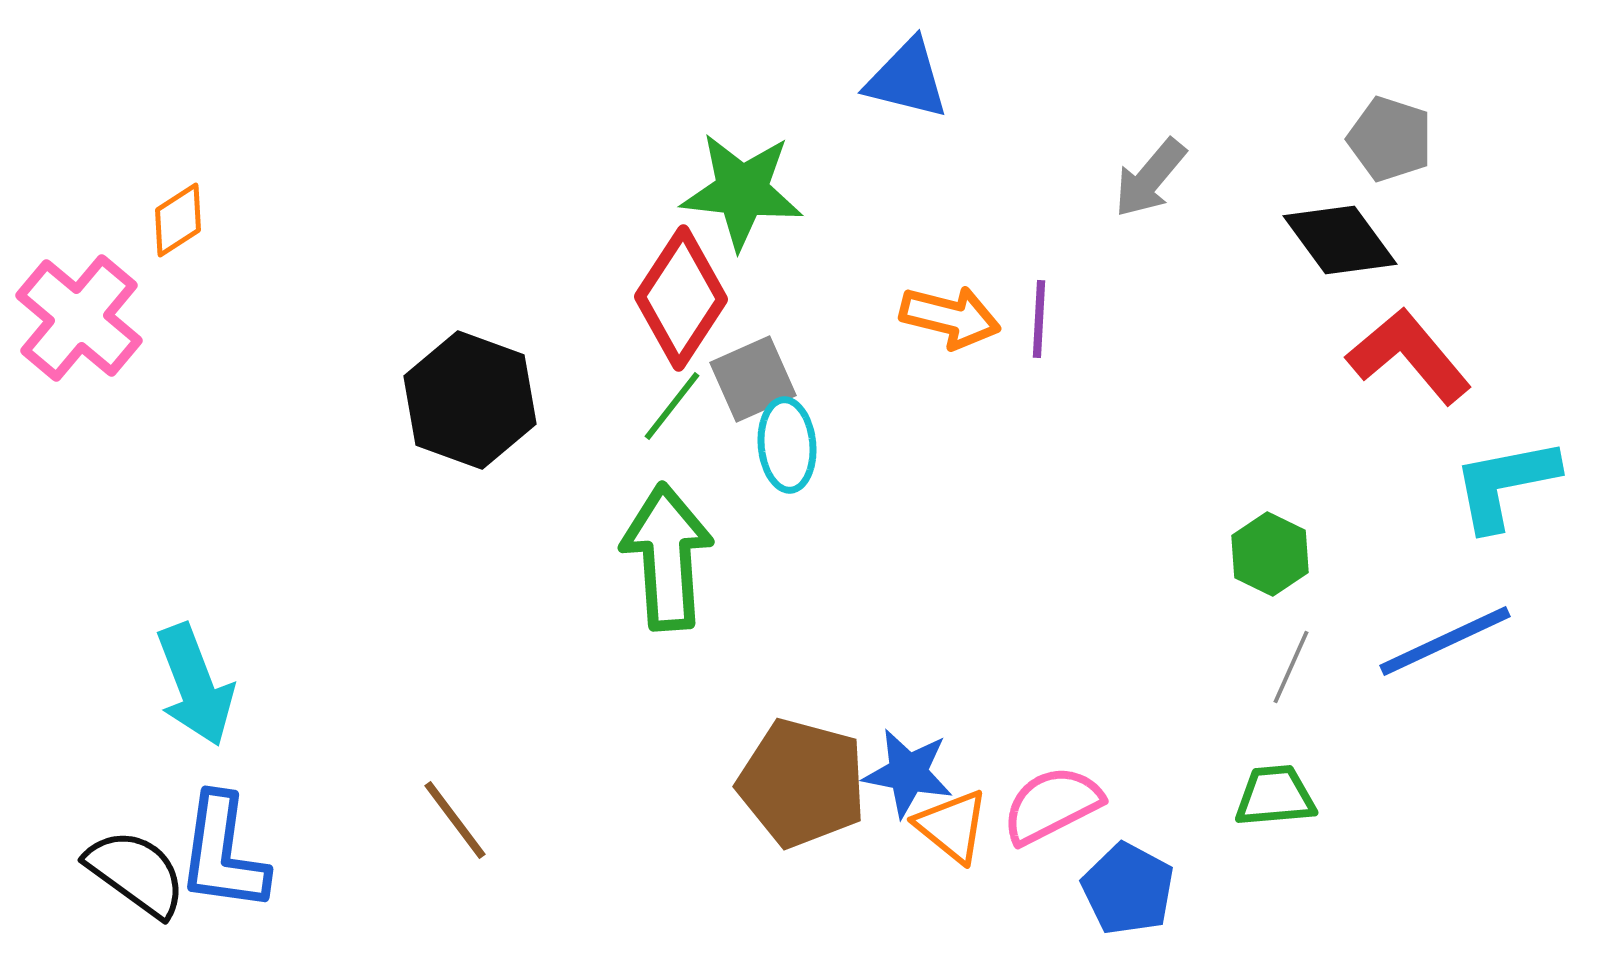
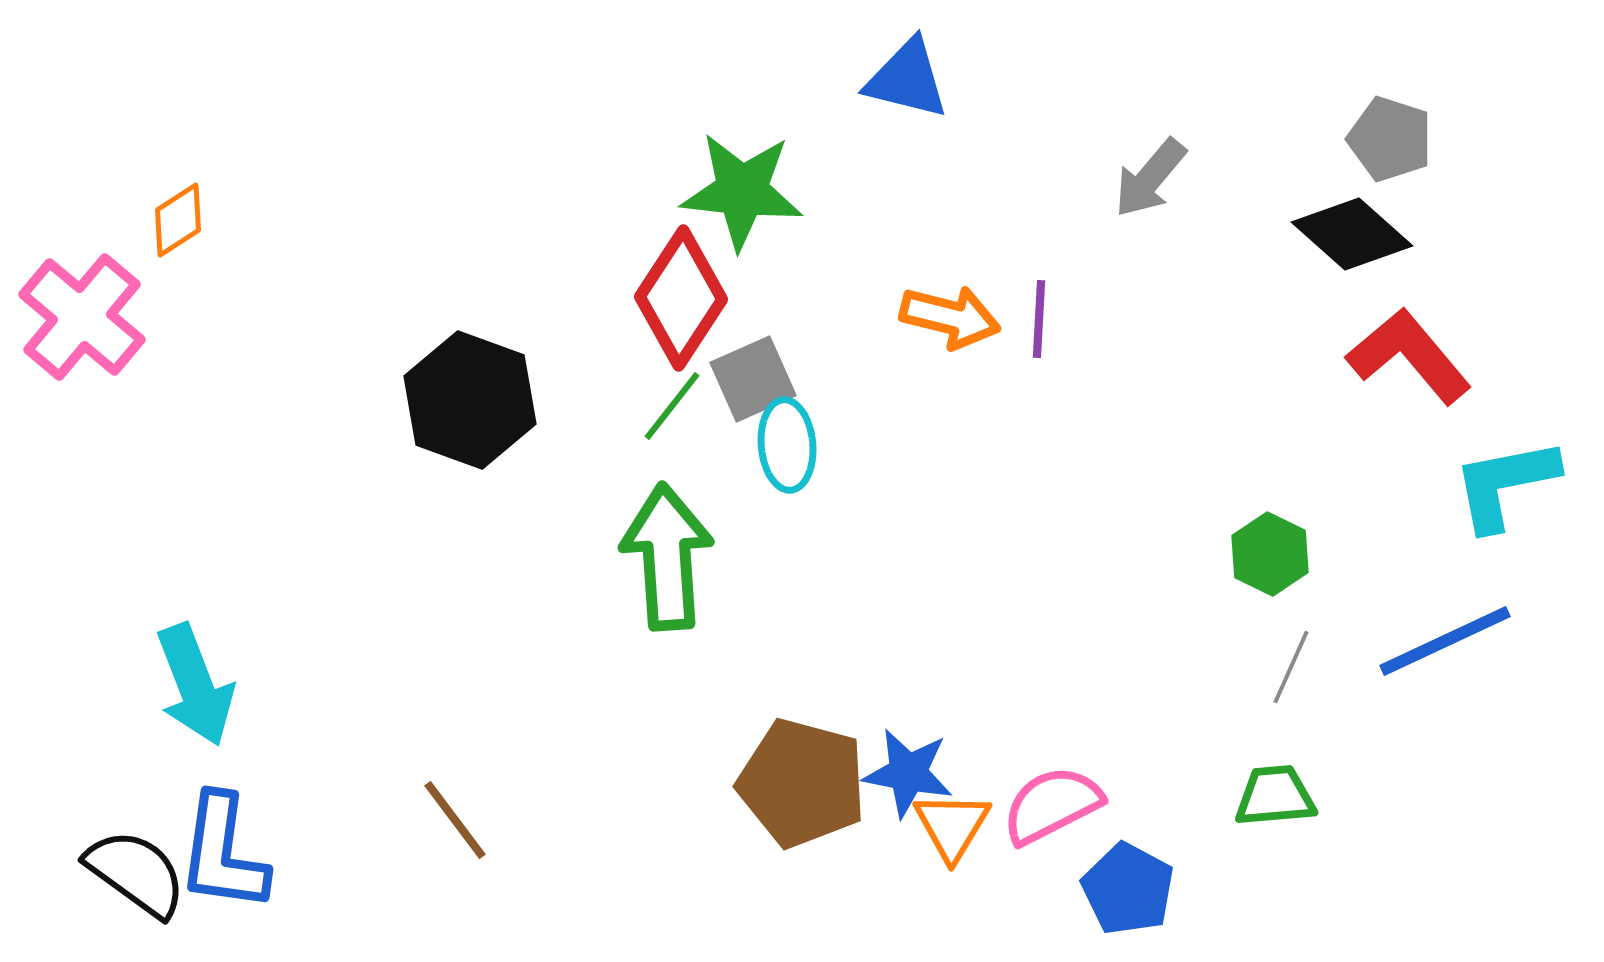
black diamond: moved 12 px right, 6 px up; rotated 12 degrees counterclockwise
pink cross: moved 3 px right, 1 px up
orange triangle: rotated 22 degrees clockwise
